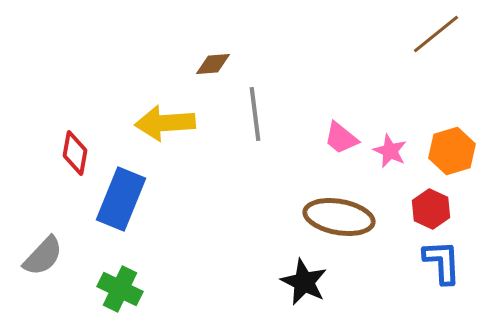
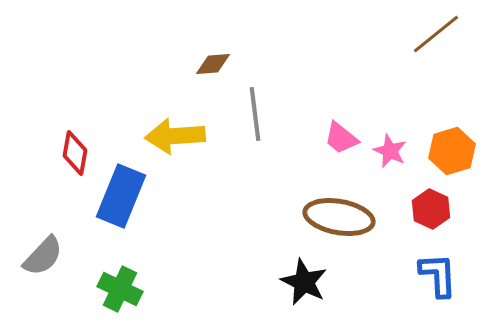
yellow arrow: moved 10 px right, 13 px down
blue rectangle: moved 3 px up
blue L-shape: moved 4 px left, 13 px down
